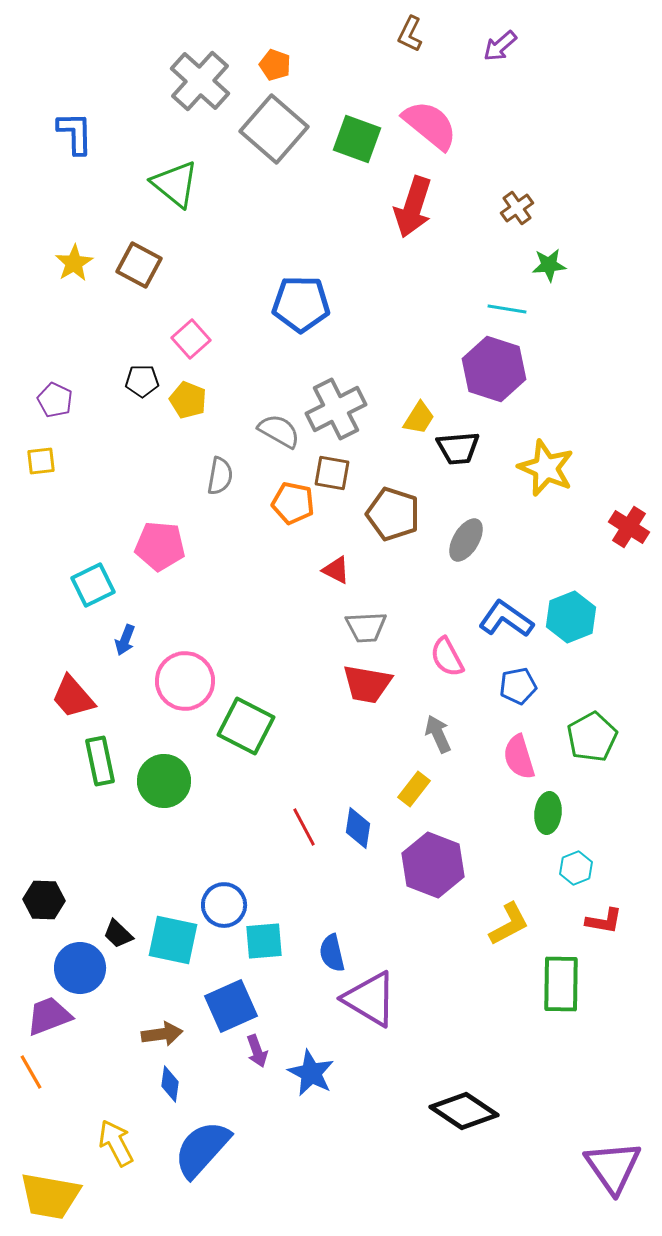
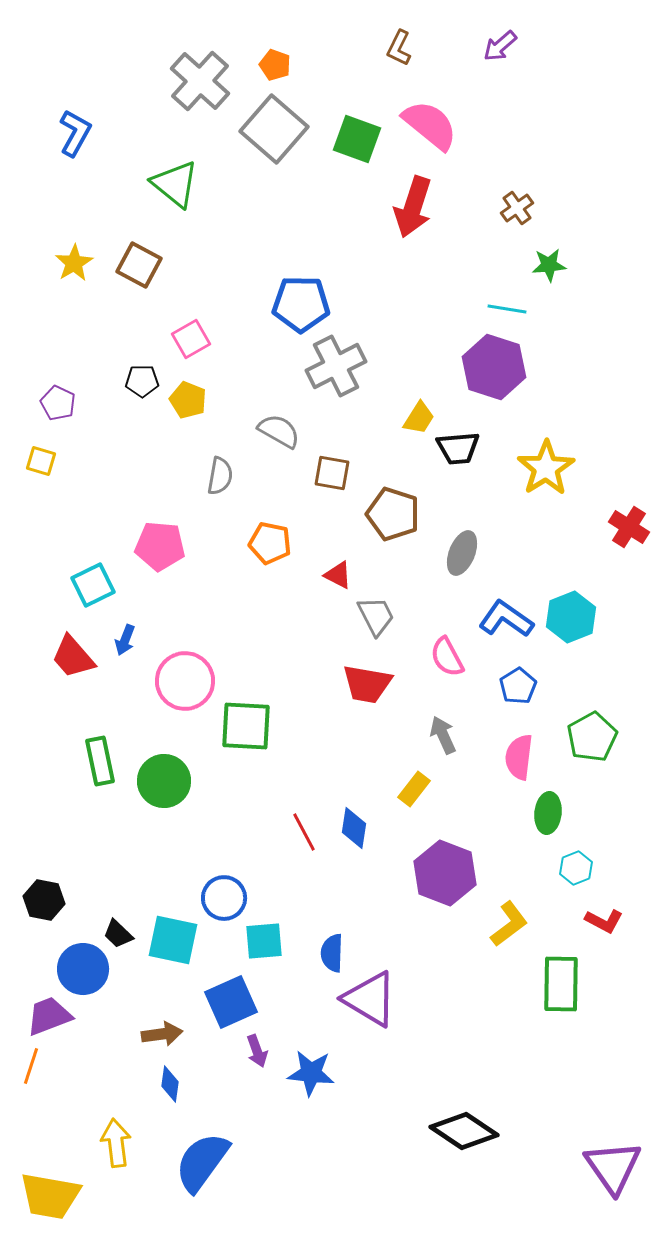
brown L-shape at (410, 34): moved 11 px left, 14 px down
blue L-shape at (75, 133): rotated 30 degrees clockwise
pink square at (191, 339): rotated 12 degrees clockwise
purple hexagon at (494, 369): moved 2 px up
purple pentagon at (55, 400): moved 3 px right, 3 px down
gray cross at (336, 409): moved 43 px up
yellow square at (41, 461): rotated 24 degrees clockwise
yellow star at (546, 468): rotated 16 degrees clockwise
orange pentagon at (293, 503): moved 23 px left, 40 px down
gray ellipse at (466, 540): moved 4 px left, 13 px down; rotated 9 degrees counterclockwise
red triangle at (336, 570): moved 2 px right, 5 px down
gray trapezoid at (366, 627): moved 10 px right, 11 px up; rotated 114 degrees counterclockwise
blue pentagon at (518, 686): rotated 21 degrees counterclockwise
red trapezoid at (73, 697): moved 40 px up
green square at (246, 726): rotated 24 degrees counterclockwise
gray arrow at (438, 734): moved 5 px right, 1 px down
pink semicircle at (519, 757): rotated 24 degrees clockwise
red line at (304, 827): moved 5 px down
blue diamond at (358, 828): moved 4 px left
purple hexagon at (433, 865): moved 12 px right, 8 px down
black hexagon at (44, 900): rotated 9 degrees clockwise
blue circle at (224, 905): moved 7 px up
red L-shape at (604, 921): rotated 18 degrees clockwise
yellow L-shape at (509, 924): rotated 9 degrees counterclockwise
blue semicircle at (332, 953): rotated 15 degrees clockwise
blue circle at (80, 968): moved 3 px right, 1 px down
blue square at (231, 1006): moved 4 px up
orange line at (31, 1072): moved 6 px up; rotated 48 degrees clockwise
blue star at (311, 1073): rotated 21 degrees counterclockwise
black diamond at (464, 1111): moved 20 px down
yellow arrow at (116, 1143): rotated 21 degrees clockwise
blue semicircle at (202, 1149): moved 13 px down; rotated 6 degrees counterclockwise
